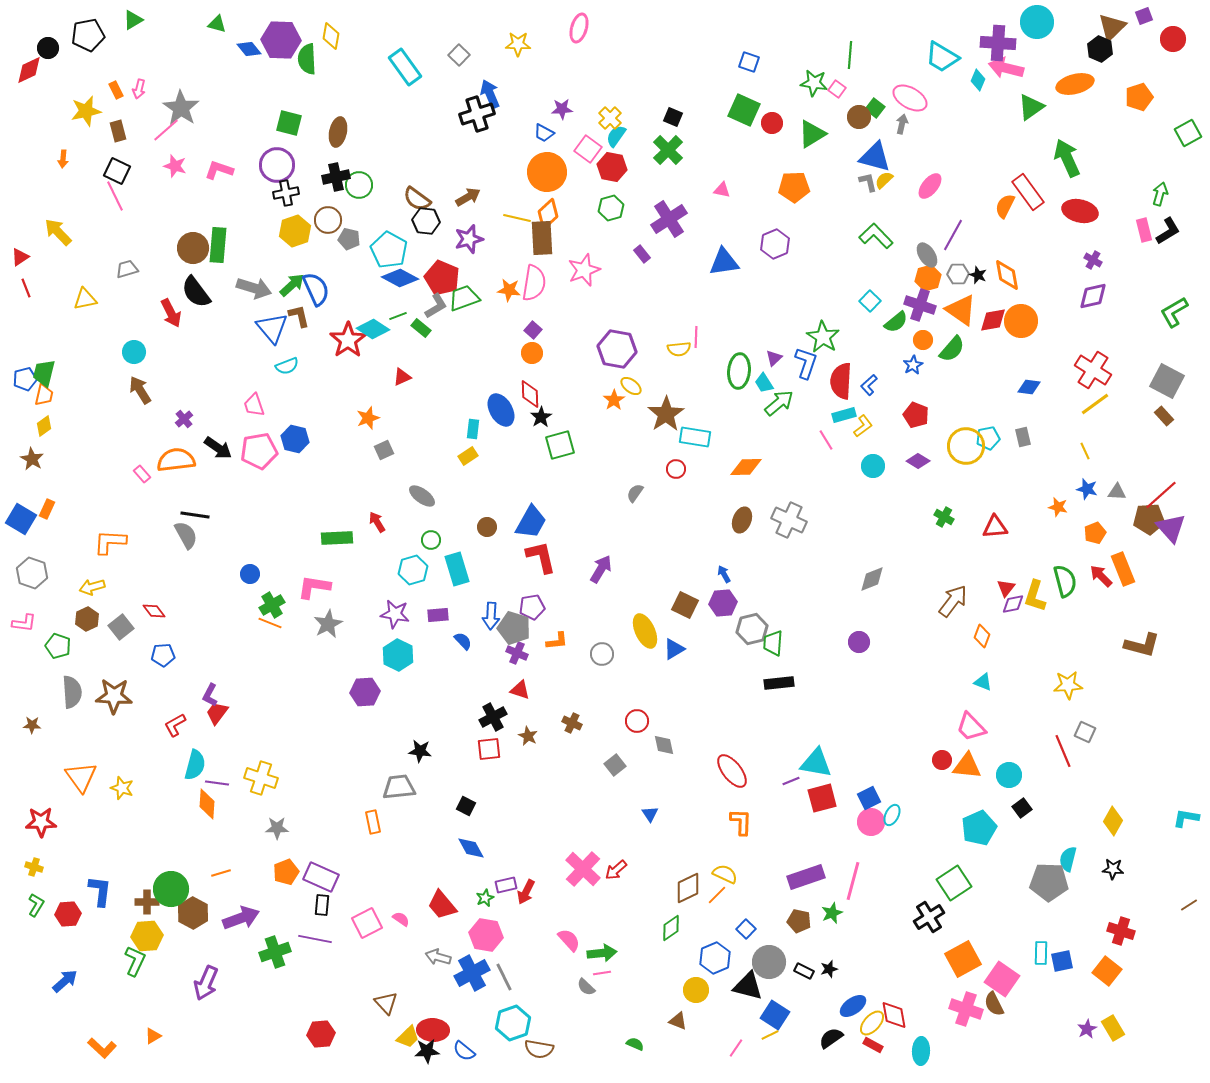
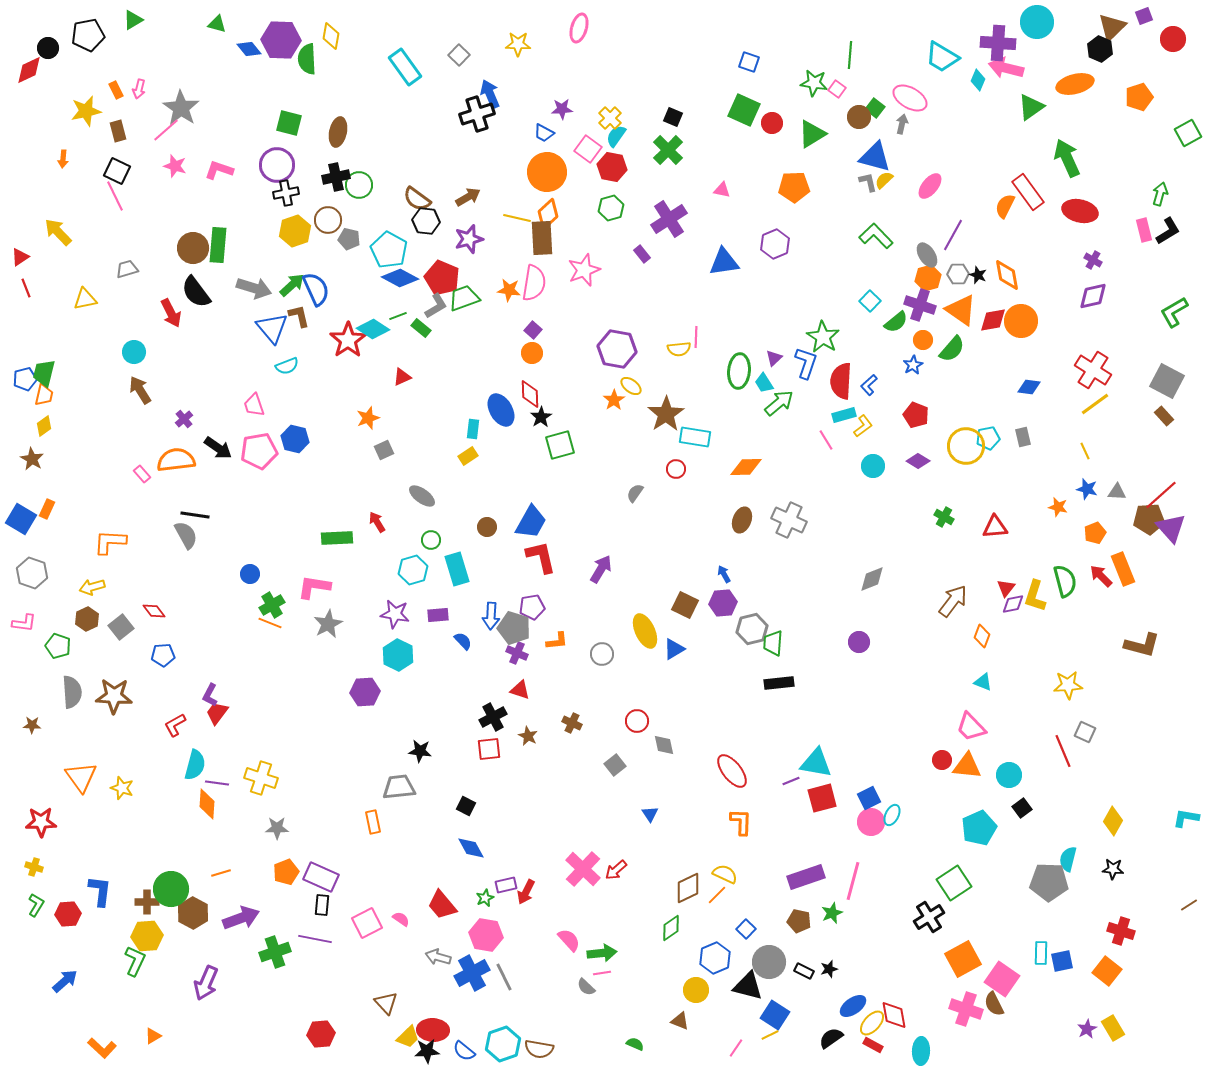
brown triangle at (678, 1021): moved 2 px right
cyan hexagon at (513, 1023): moved 10 px left, 21 px down
